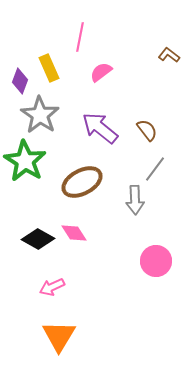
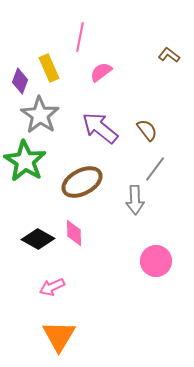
pink diamond: rotated 32 degrees clockwise
